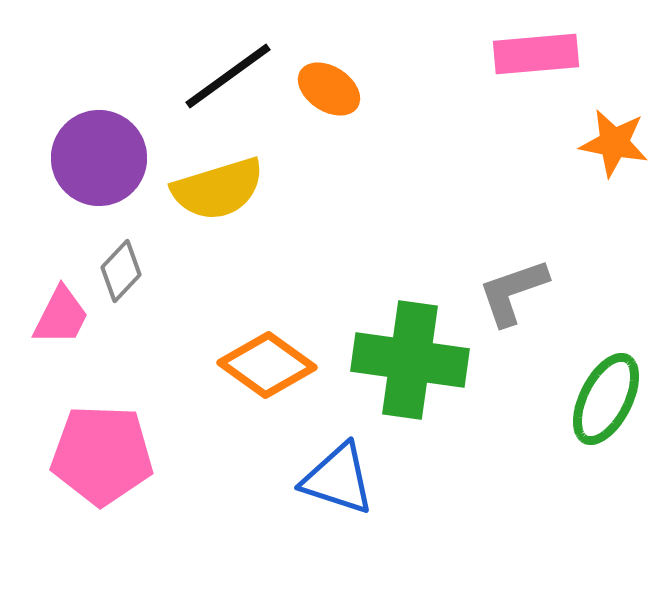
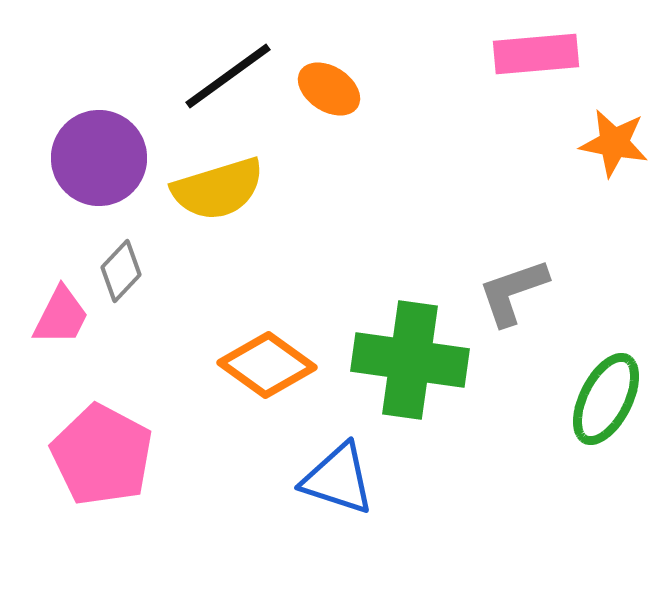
pink pentagon: rotated 26 degrees clockwise
